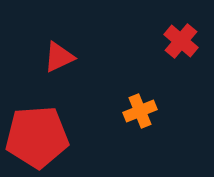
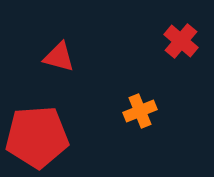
red triangle: rotated 40 degrees clockwise
